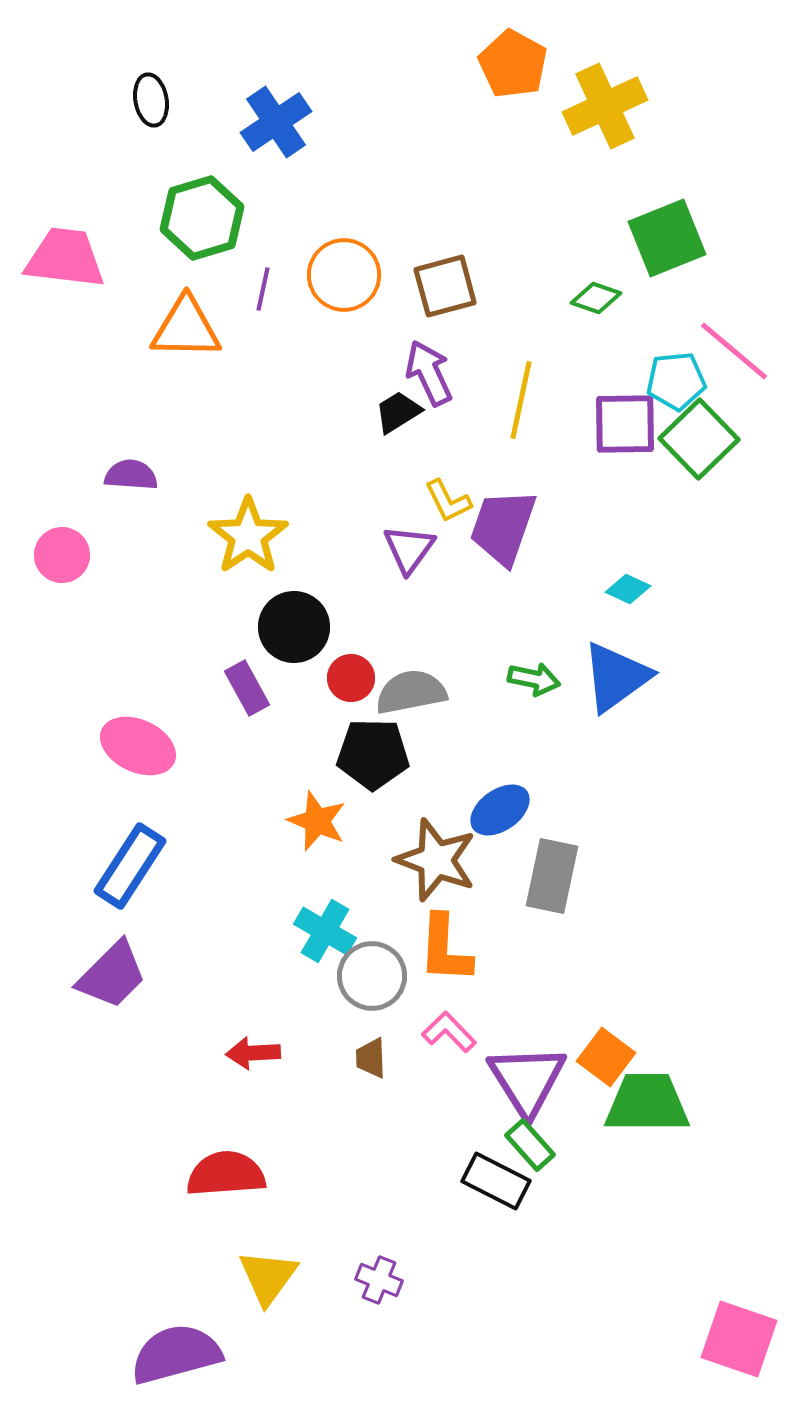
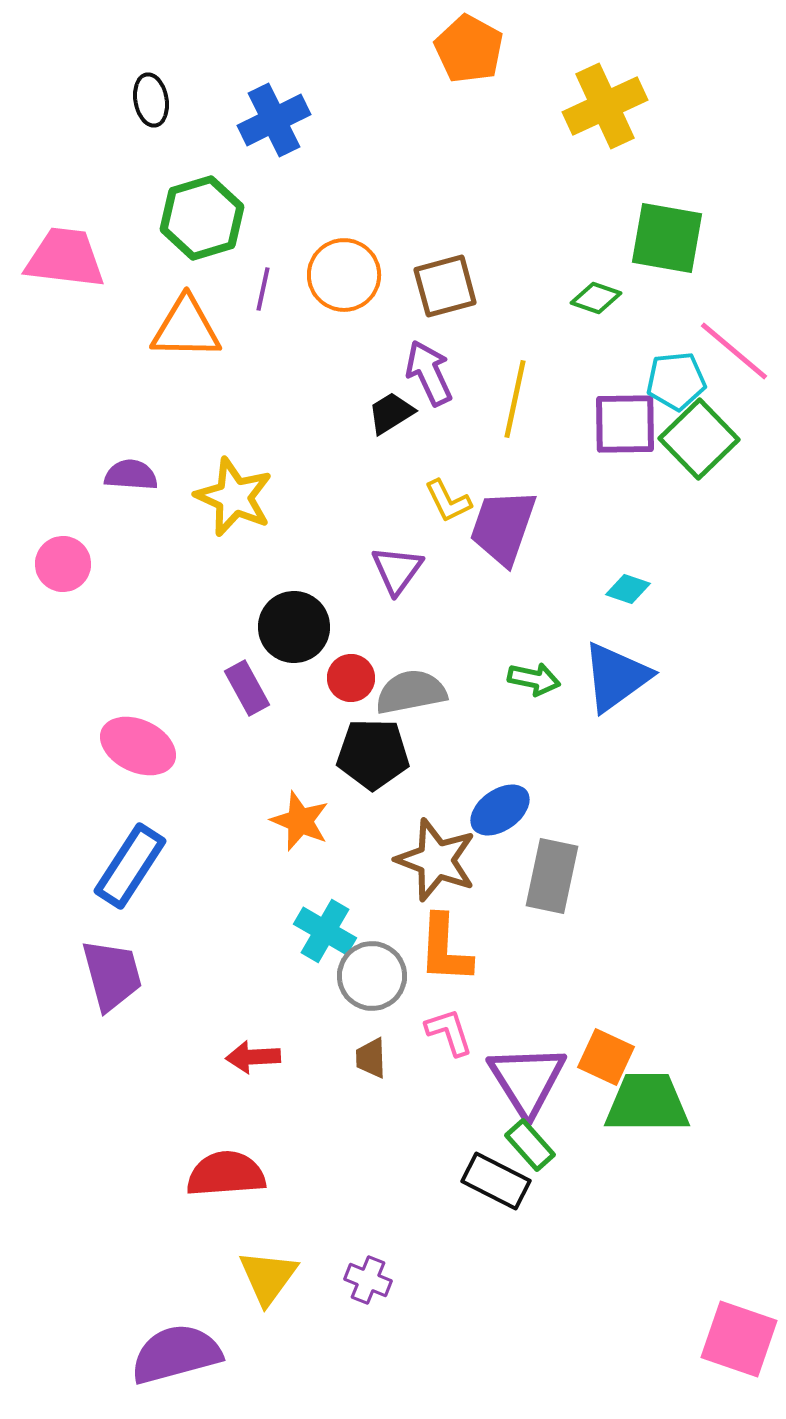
orange pentagon at (513, 64): moved 44 px left, 15 px up
blue cross at (276, 122): moved 2 px left, 2 px up; rotated 8 degrees clockwise
green square at (667, 238): rotated 32 degrees clockwise
yellow line at (521, 400): moved 6 px left, 1 px up
black trapezoid at (398, 412): moved 7 px left, 1 px down
yellow star at (248, 536): moved 14 px left, 39 px up; rotated 14 degrees counterclockwise
purple triangle at (409, 549): moved 12 px left, 21 px down
pink circle at (62, 555): moved 1 px right, 9 px down
cyan diamond at (628, 589): rotated 6 degrees counterclockwise
orange star at (317, 821): moved 17 px left
purple trapezoid at (112, 975): rotated 60 degrees counterclockwise
pink L-shape at (449, 1032): rotated 26 degrees clockwise
red arrow at (253, 1053): moved 4 px down
orange square at (606, 1057): rotated 12 degrees counterclockwise
purple cross at (379, 1280): moved 11 px left
